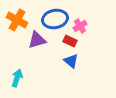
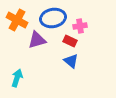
blue ellipse: moved 2 px left, 1 px up
pink cross: rotated 24 degrees clockwise
